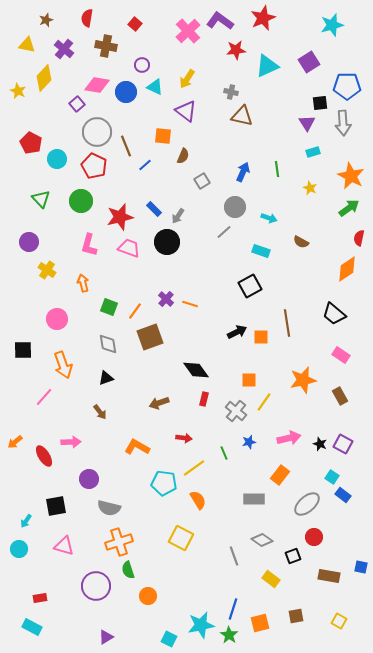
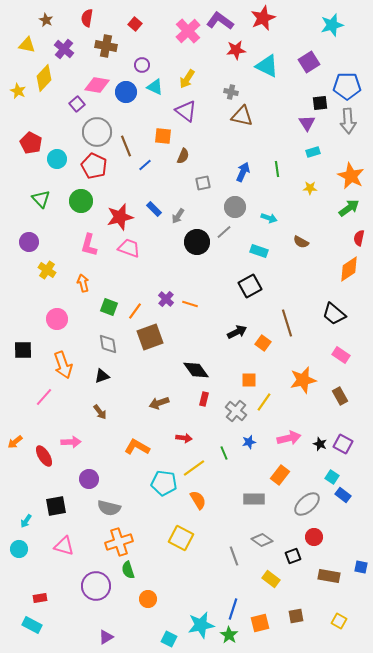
brown star at (46, 20): rotated 24 degrees counterclockwise
cyan triangle at (267, 66): rotated 50 degrees clockwise
gray arrow at (343, 123): moved 5 px right, 2 px up
gray square at (202, 181): moved 1 px right, 2 px down; rotated 21 degrees clockwise
yellow star at (310, 188): rotated 24 degrees counterclockwise
black circle at (167, 242): moved 30 px right
cyan rectangle at (261, 251): moved 2 px left
orange diamond at (347, 269): moved 2 px right
brown line at (287, 323): rotated 8 degrees counterclockwise
orange square at (261, 337): moved 2 px right, 6 px down; rotated 35 degrees clockwise
black triangle at (106, 378): moved 4 px left, 2 px up
orange circle at (148, 596): moved 3 px down
cyan rectangle at (32, 627): moved 2 px up
